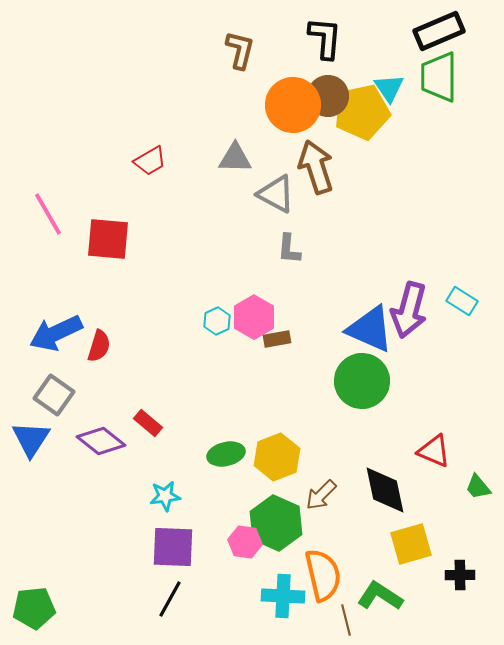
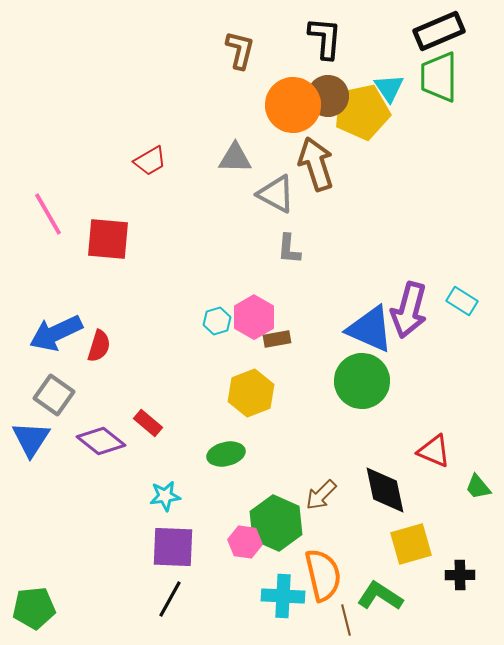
brown arrow at (316, 167): moved 3 px up
cyan hexagon at (217, 321): rotated 8 degrees clockwise
yellow hexagon at (277, 457): moved 26 px left, 64 px up
